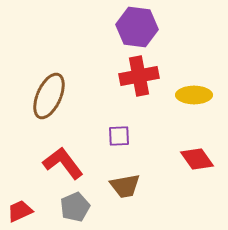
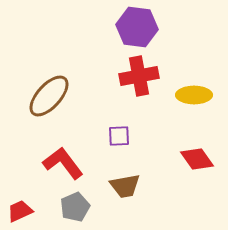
brown ellipse: rotated 18 degrees clockwise
